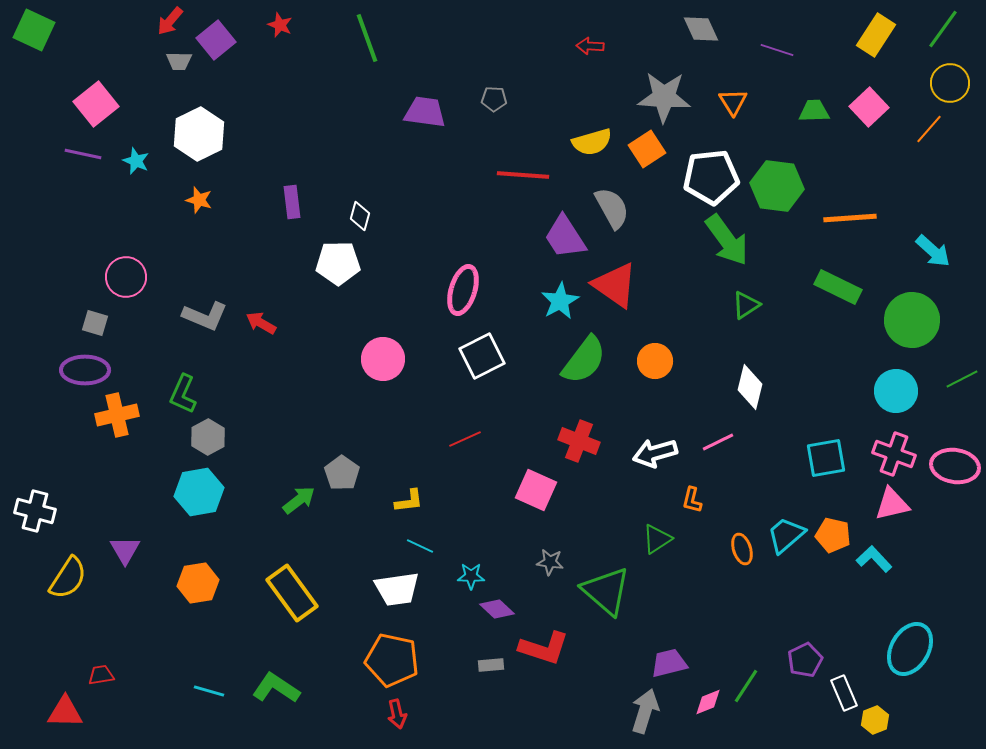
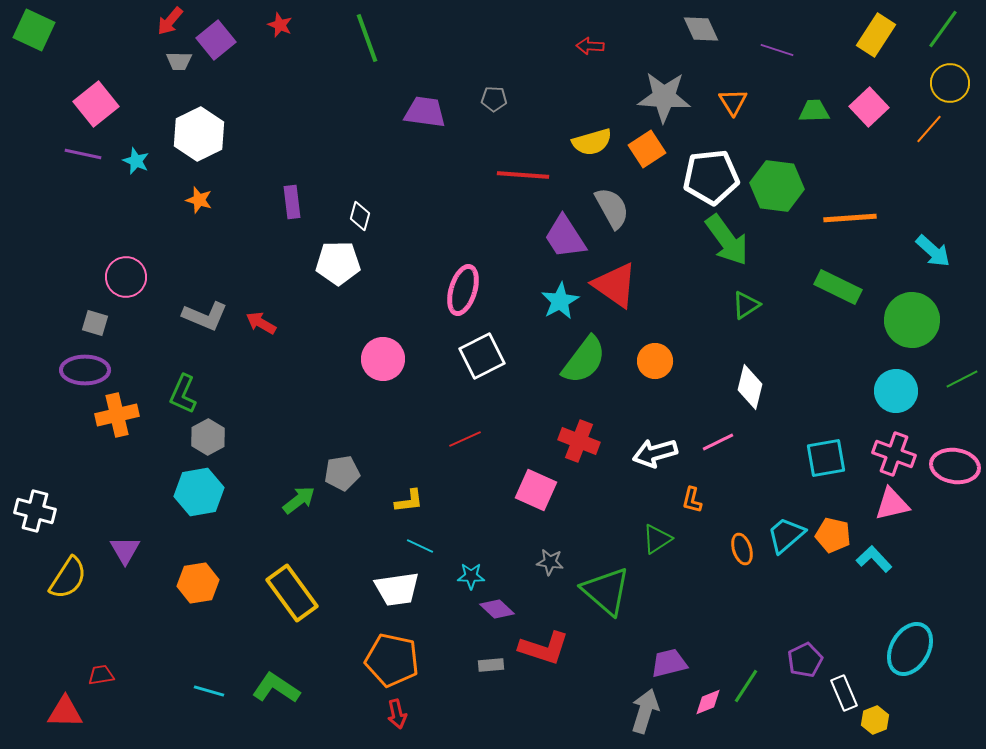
gray pentagon at (342, 473): rotated 28 degrees clockwise
